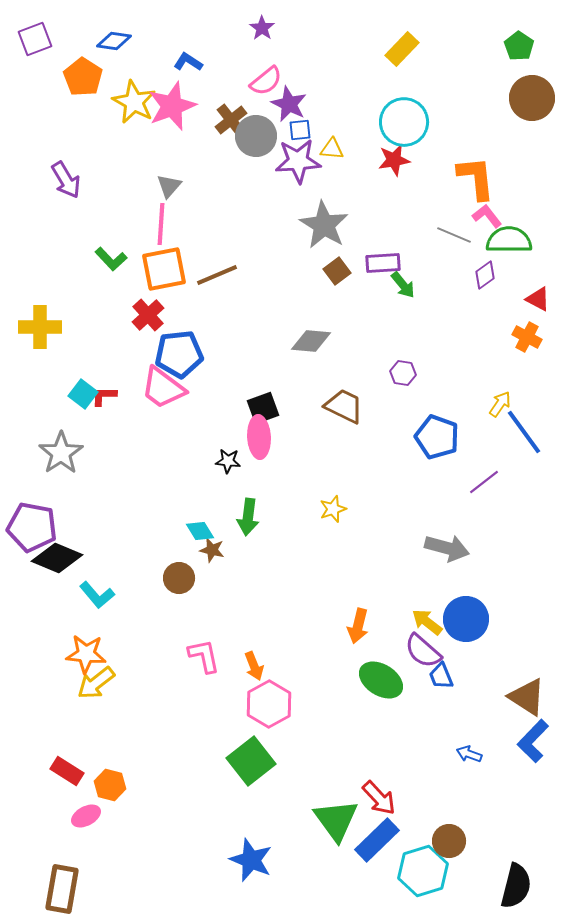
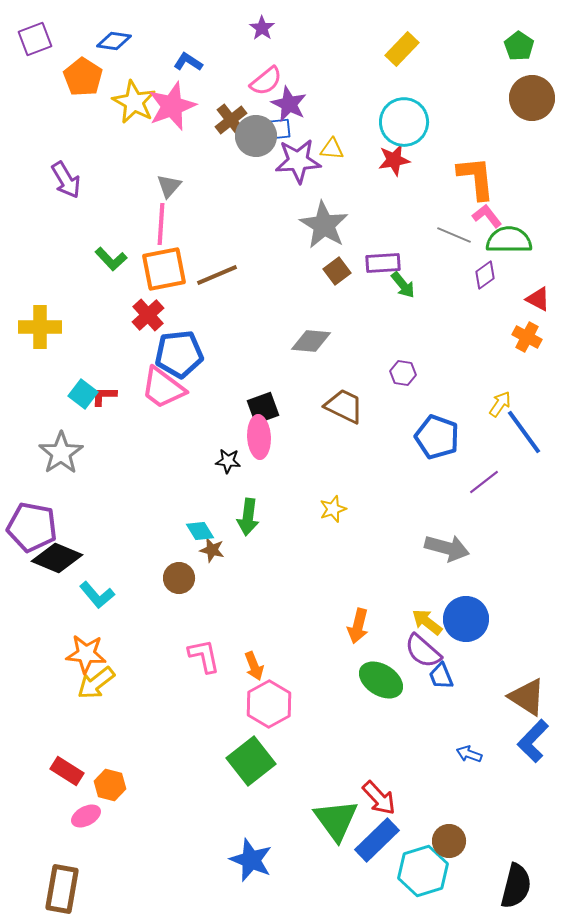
blue square at (300, 130): moved 20 px left, 1 px up
